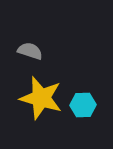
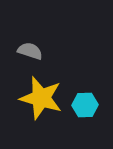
cyan hexagon: moved 2 px right
